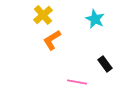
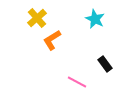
yellow cross: moved 6 px left, 3 px down
pink line: rotated 18 degrees clockwise
